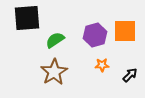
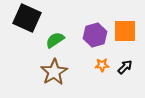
black square: rotated 28 degrees clockwise
black arrow: moved 5 px left, 8 px up
